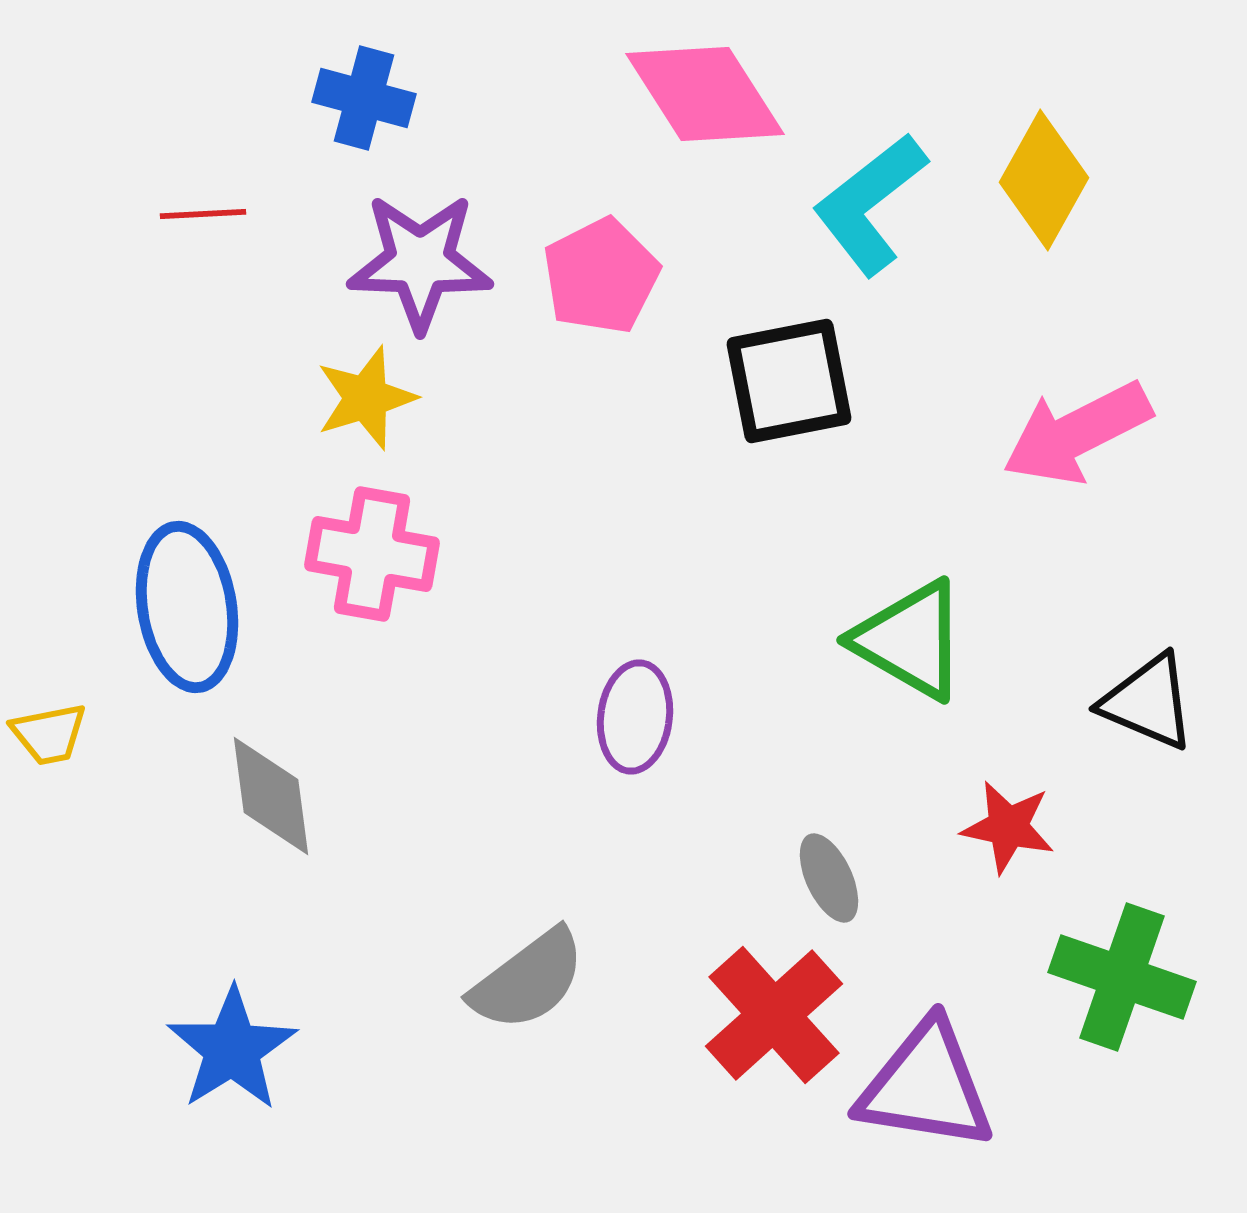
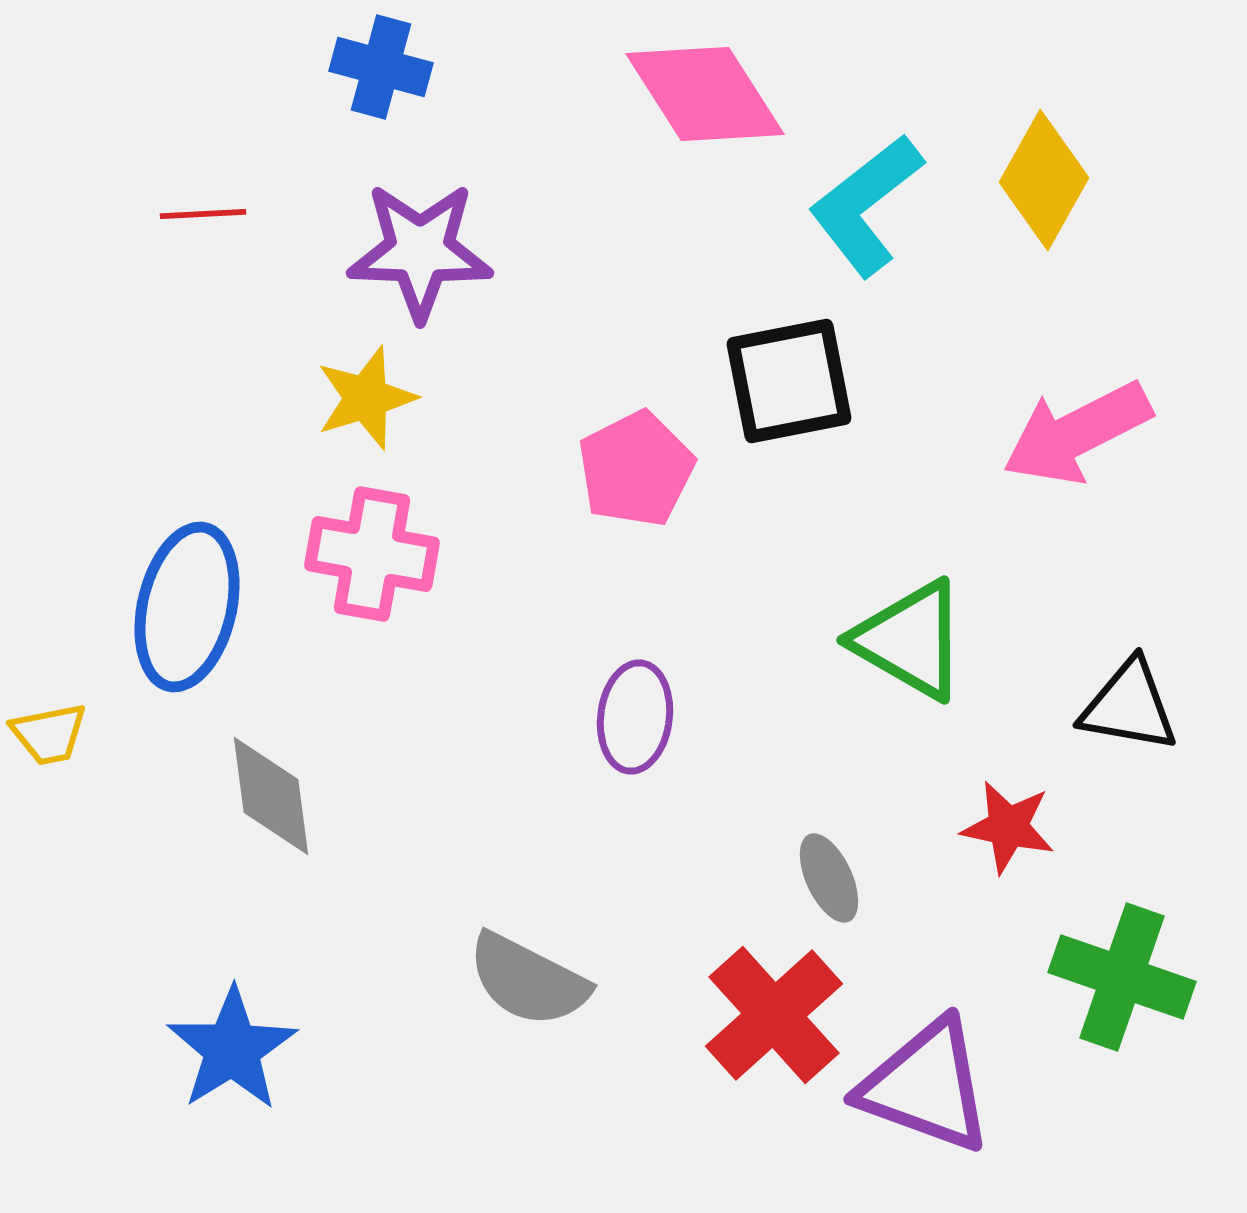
blue cross: moved 17 px right, 31 px up
cyan L-shape: moved 4 px left, 1 px down
purple star: moved 11 px up
pink pentagon: moved 35 px right, 193 px down
blue ellipse: rotated 22 degrees clockwise
black triangle: moved 19 px left, 4 px down; rotated 13 degrees counterclockwise
gray semicircle: rotated 64 degrees clockwise
purple triangle: rotated 11 degrees clockwise
